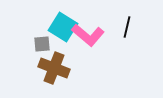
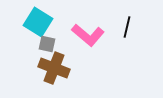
cyan square: moved 25 px left, 5 px up
gray square: moved 5 px right; rotated 18 degrees clockwise
